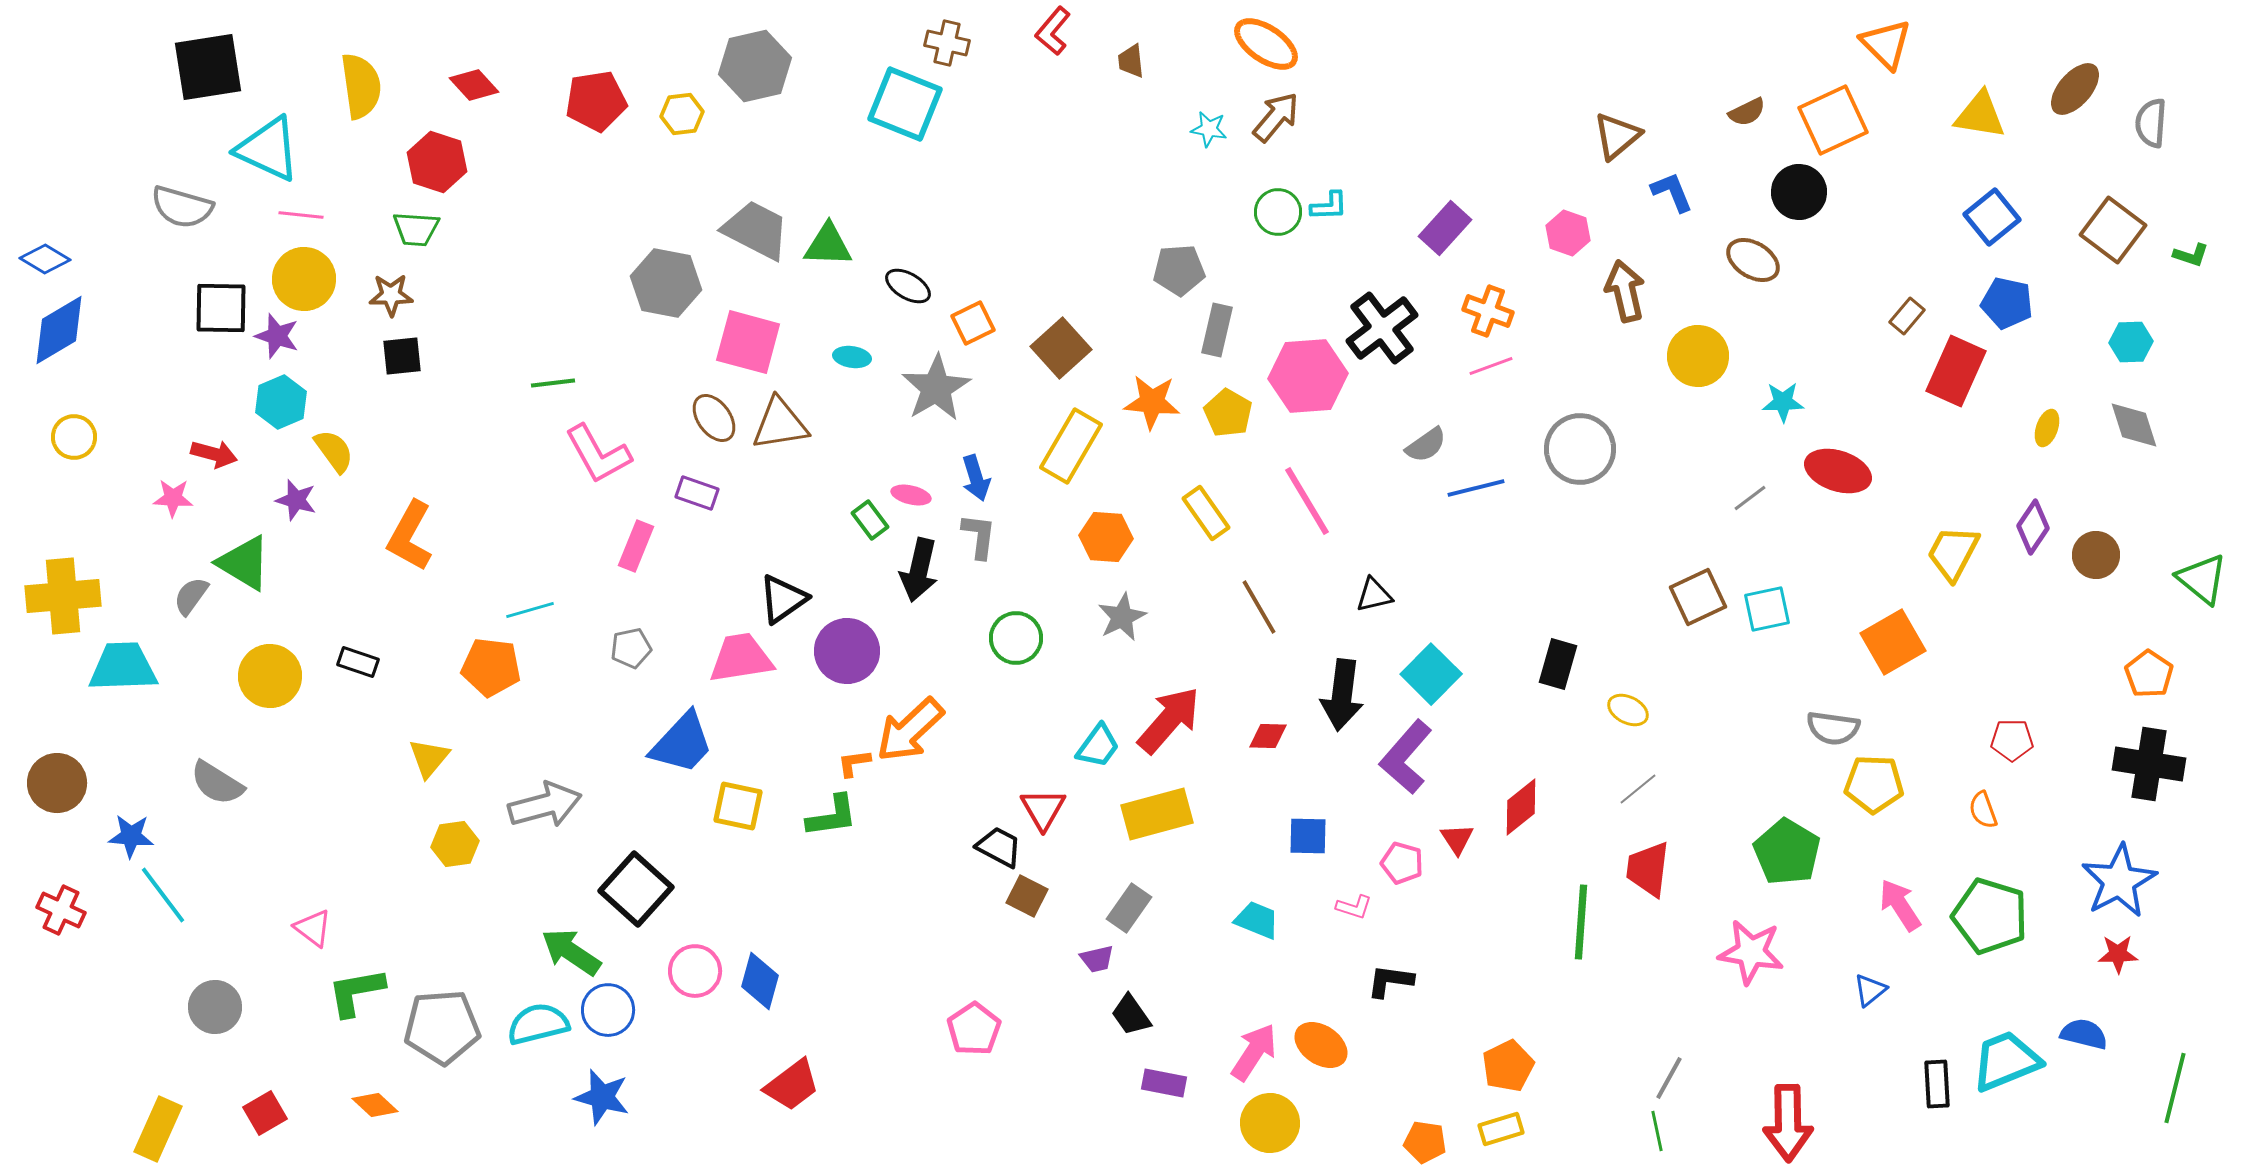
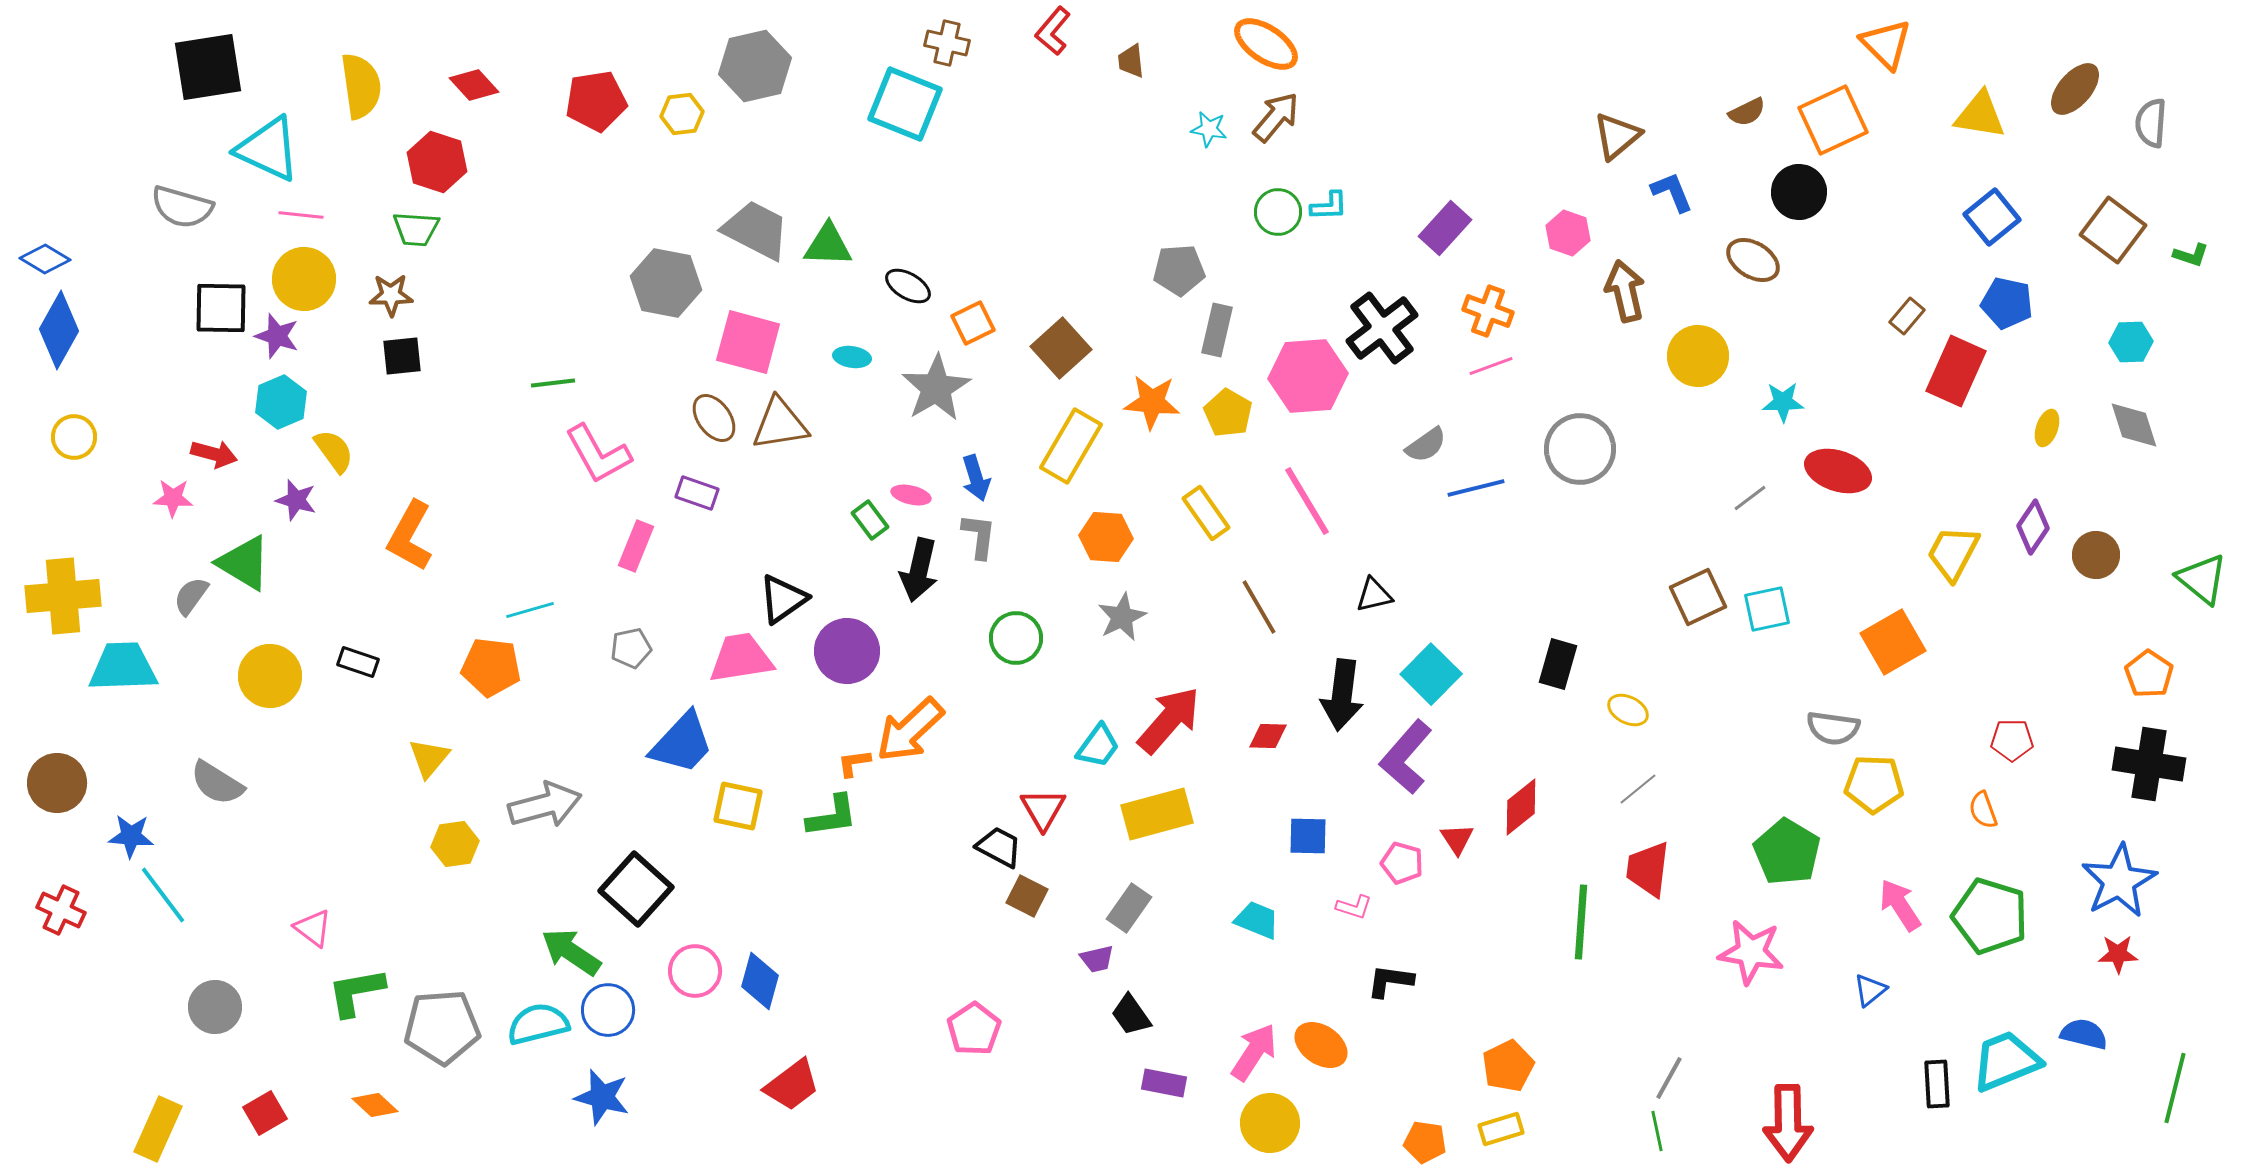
blue diamond at (59, 330): rotated 30 degrees counterclockwise
